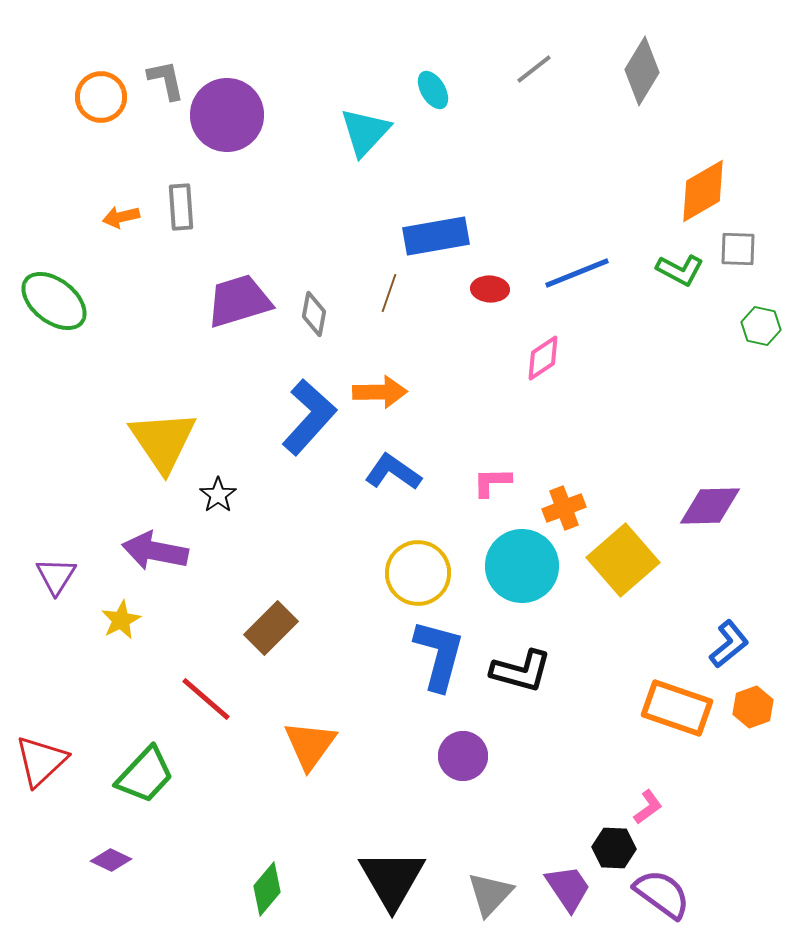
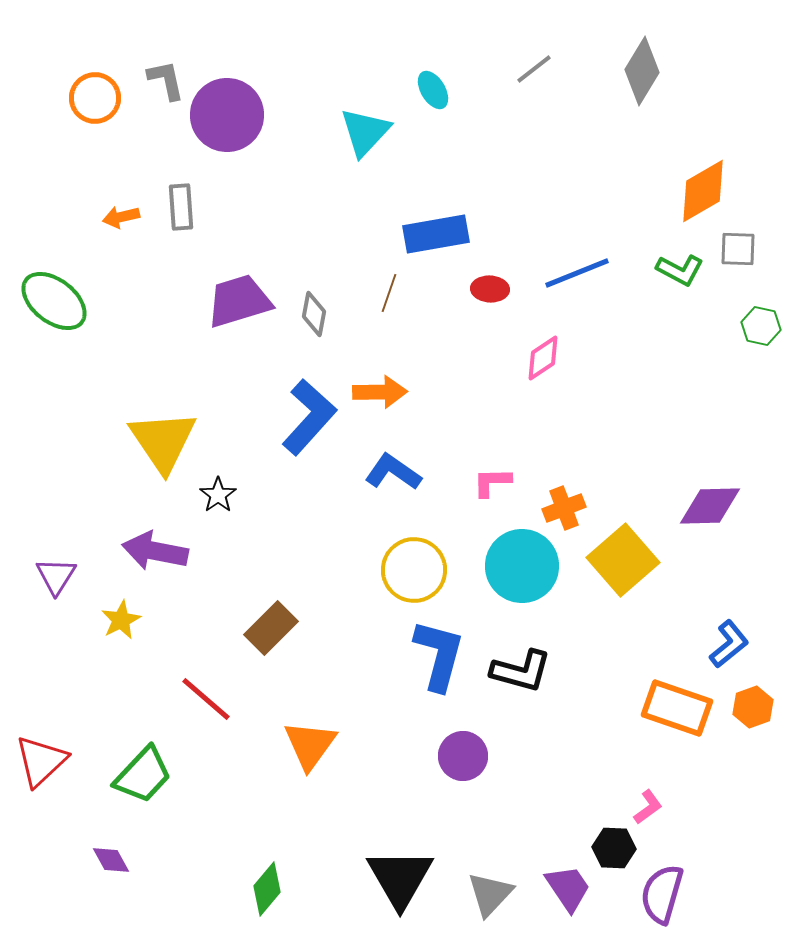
orange circle at (101, 97): moved 6 px left, 1 px down
blue rectangle at (436, 236): moved 2 px up
yellow circle at (418, 573): moved 4 px left, 3 px up
green trapezoid at (145, 775): moved 2 px left
purple diamond at (111, 860): rotated 36 degrees clockwise
black triangle at (392, 879): moved 8 px right, 1 px up
purple semicircle at (662, 894): rotated 110 degrees counterclockwise
